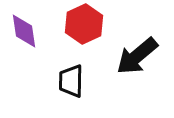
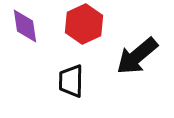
purple diamond: moved 1 px right, 5 px up
